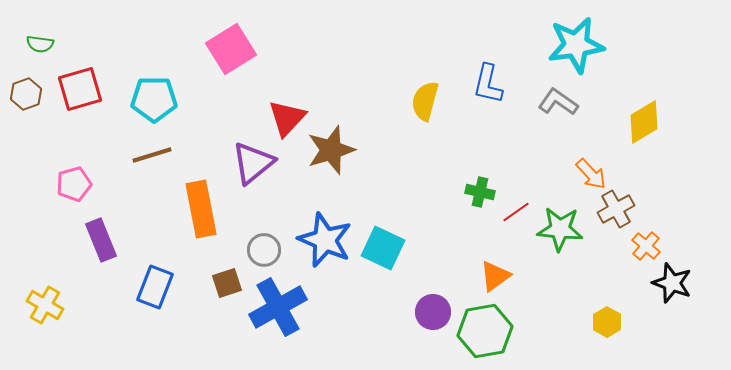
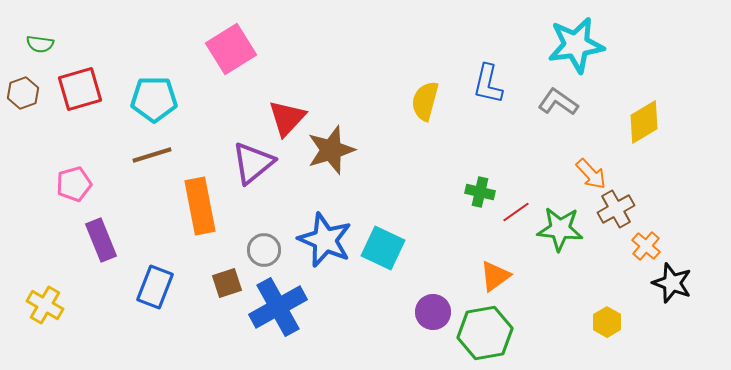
brown hexagon: moved 3 px left, 1 px up
orange rectangle: moved 1 px left, 3 px up
green hexagon: moved 2 px down
